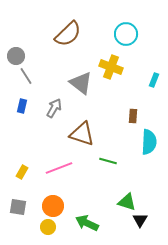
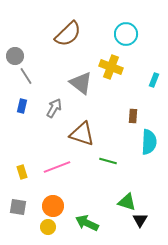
gray circle: moved 1 px left
pink line: moved 2 px left, 1 px up
yellow rectangle: rotated 48 degrees counterclockwise
